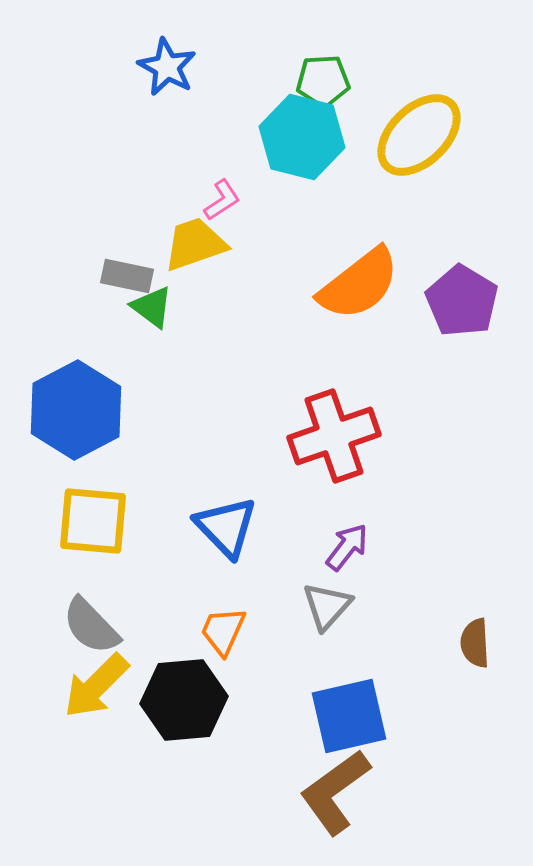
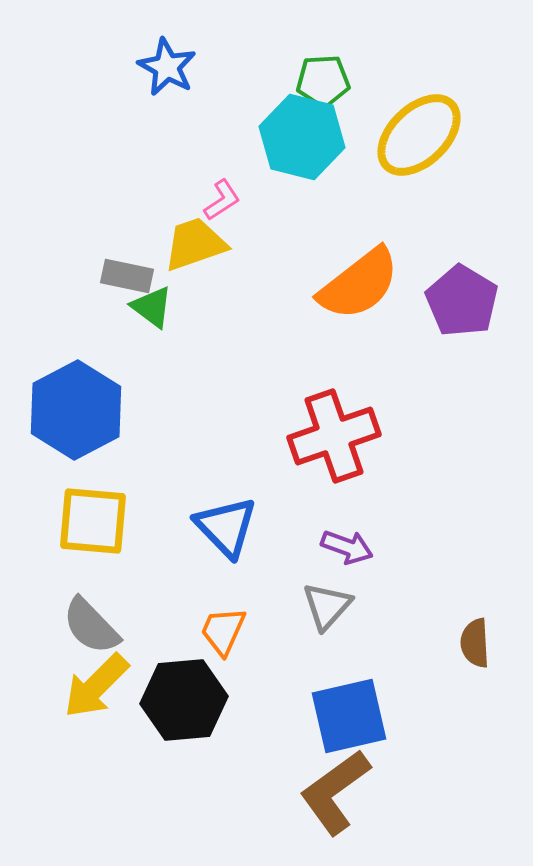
purple arrow: rotated 72 degrees clockwise
